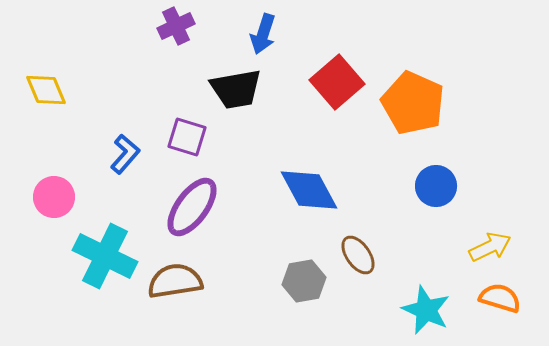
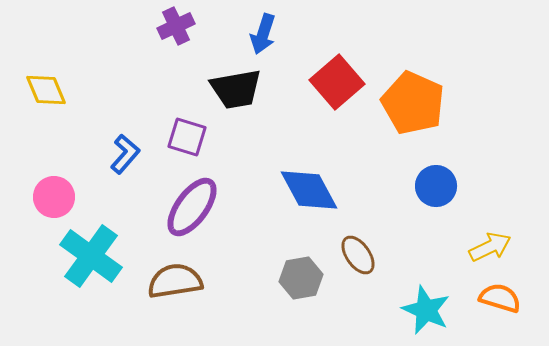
cyan cross: moved 14 px left; rotated 10 degrees clockwise
gray hexagon: moved 3 px left, 3 px up
